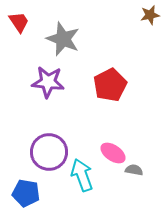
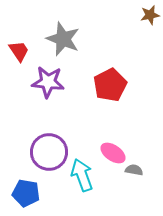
red trapezoid: moved 29 px down
